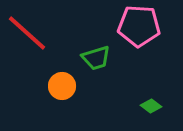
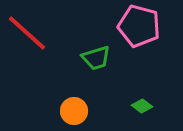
pink pentagon: rotated 12 degrees clockwise
orange circle: moved 12 px right, 25 px down
green diamond: moved 9 px left
